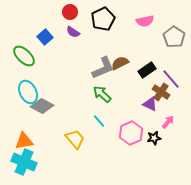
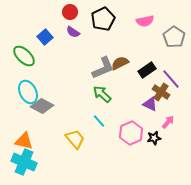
orange triangle: rotated 24 degrees clockwise
